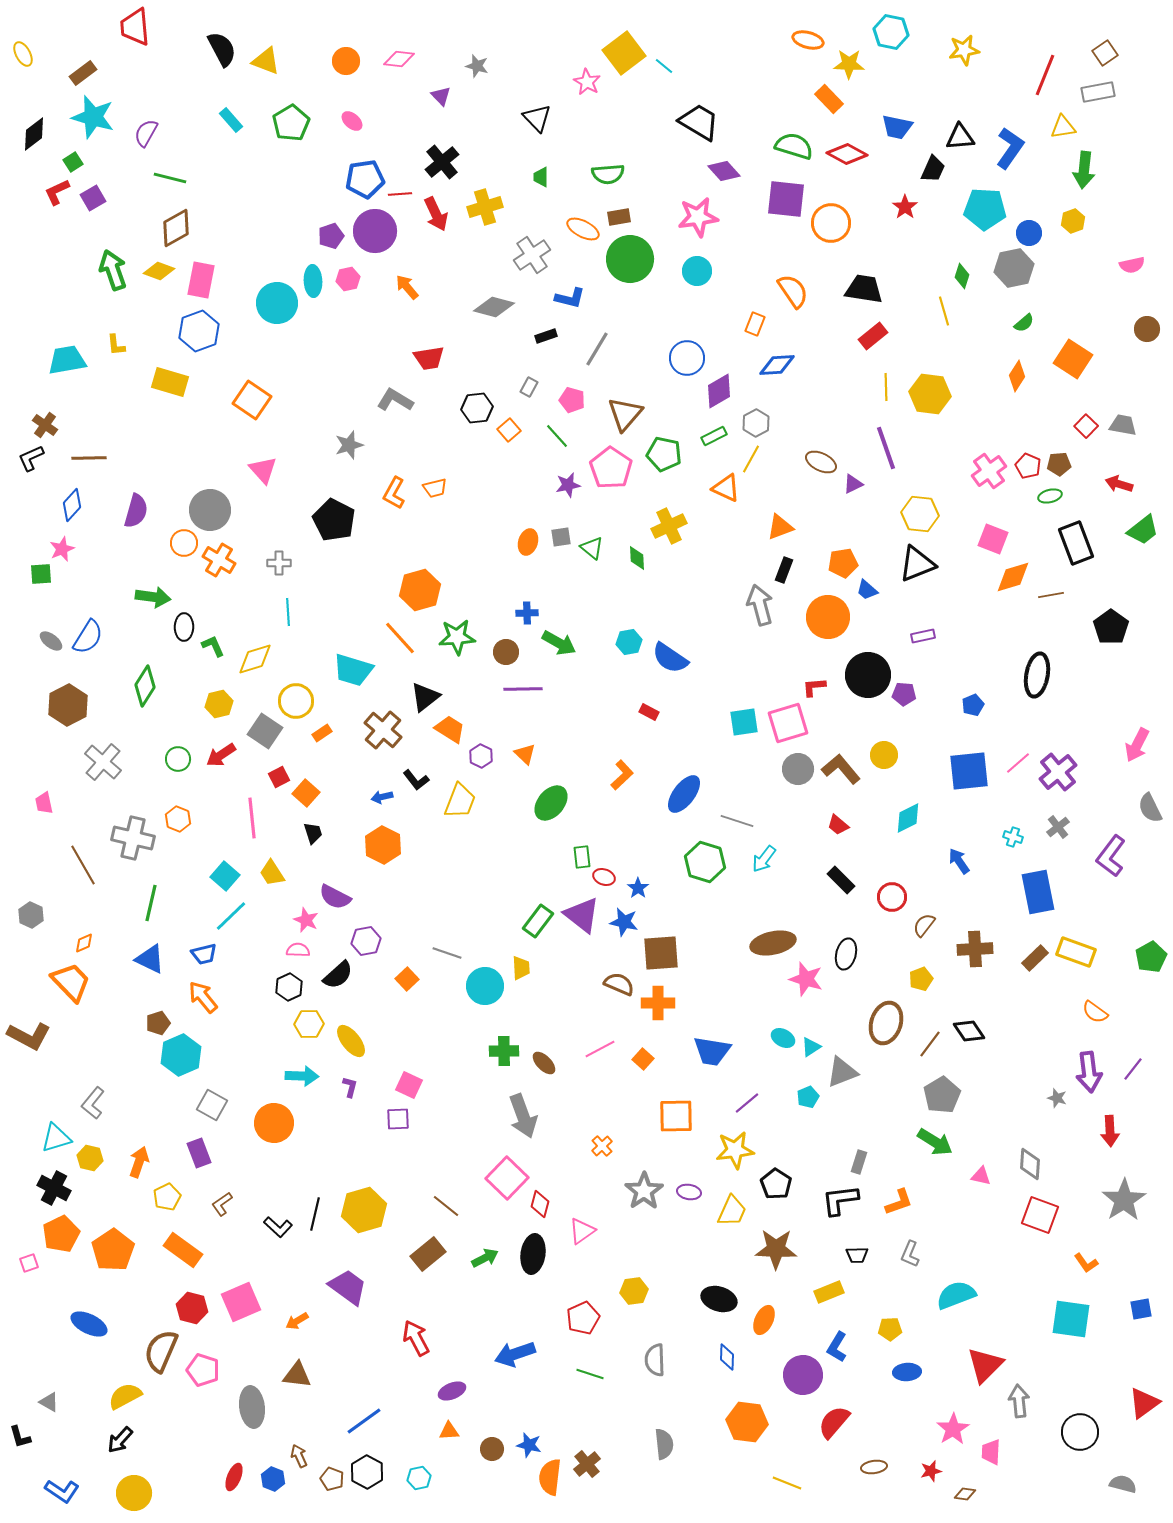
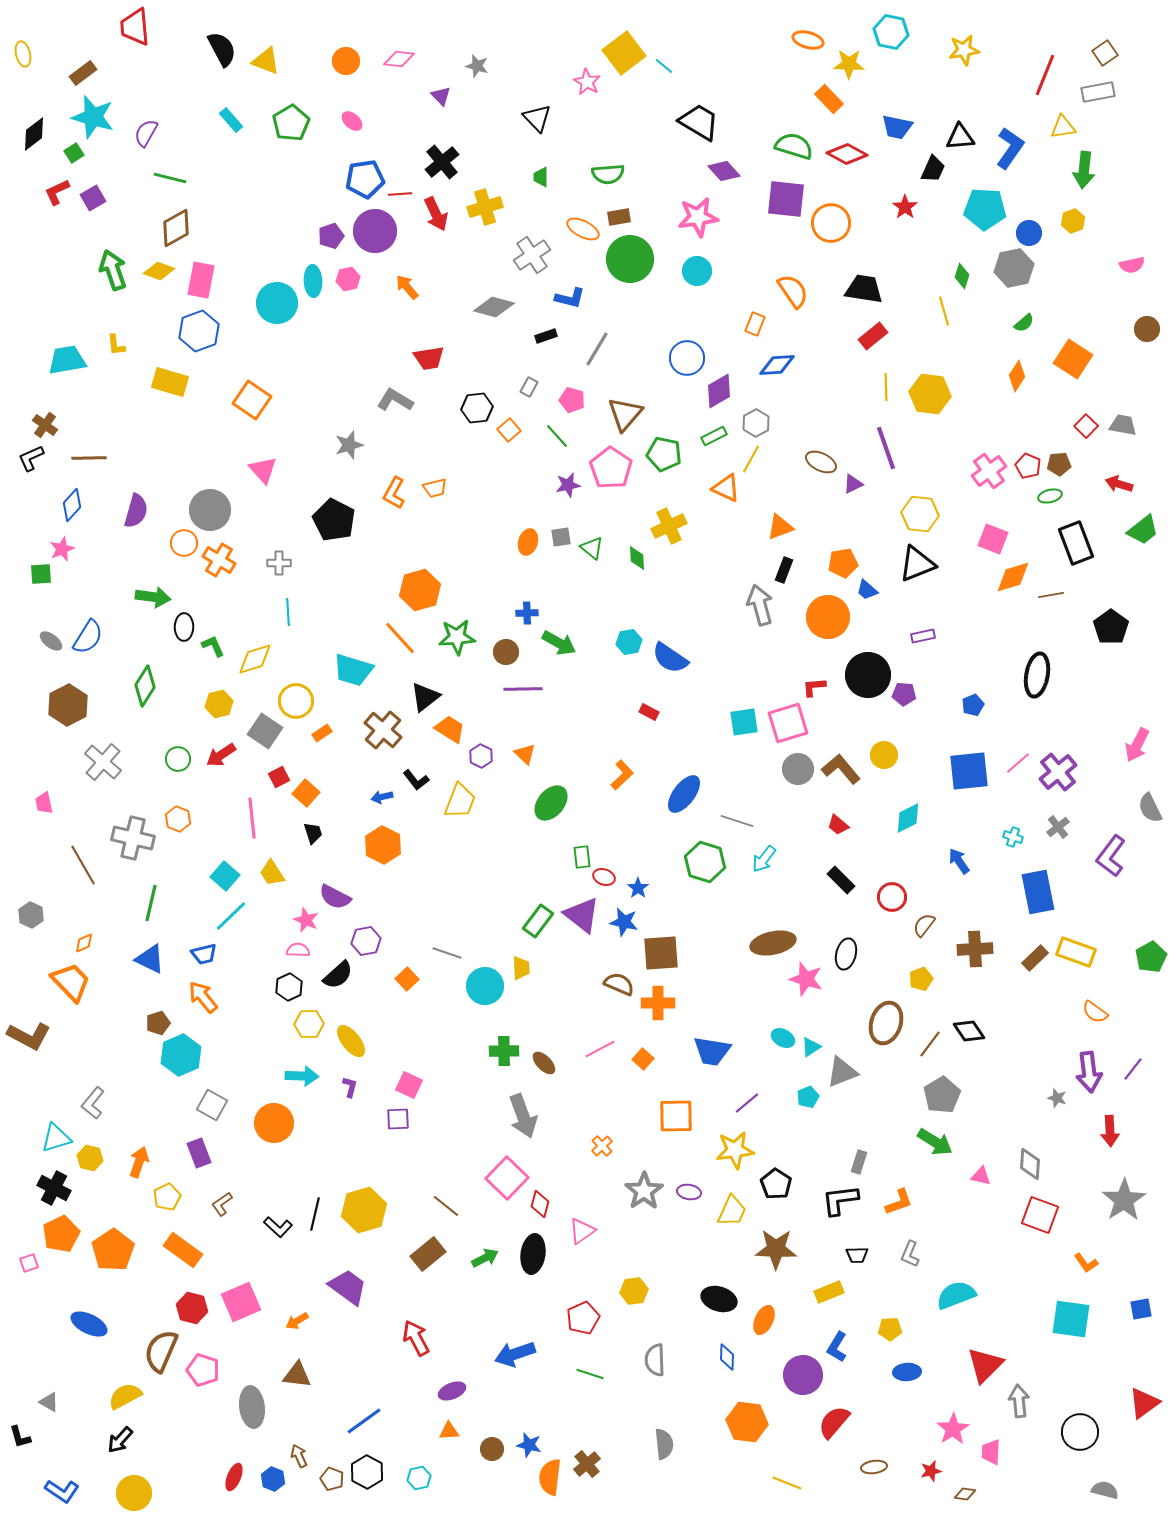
yellow ellipse at (23, 54): rotated 15 degrees clockwise
green square at (73, 162): moved 1 px right, 9 px up
gray semicircle at (1123, 1484): moved 18 px left, 6 px down
